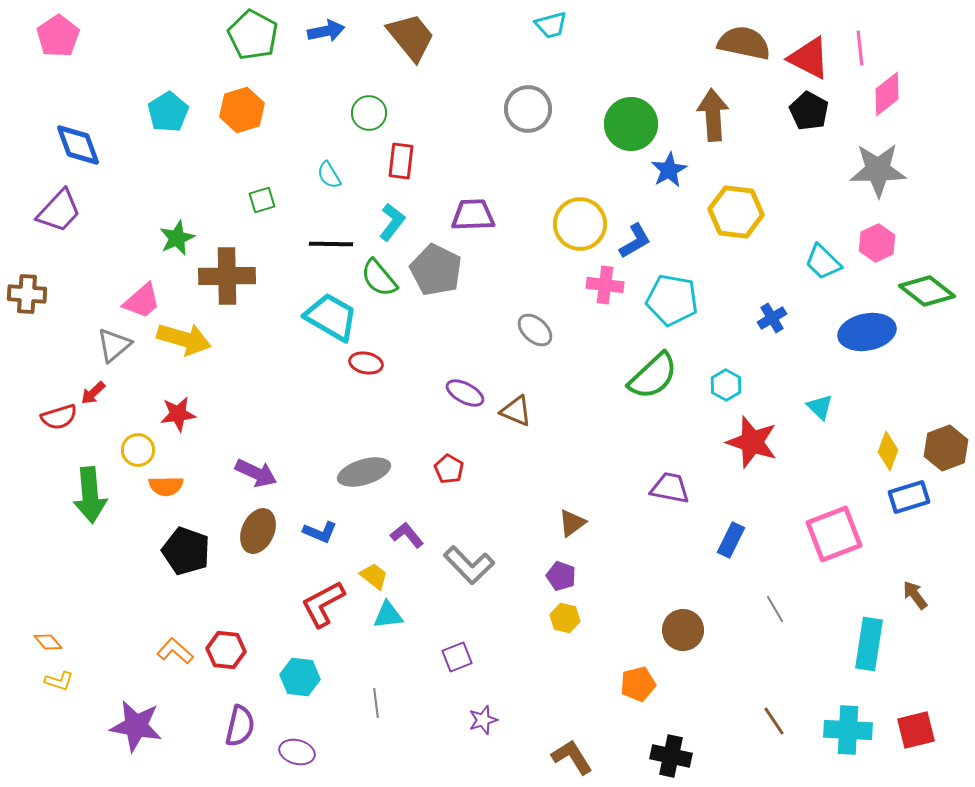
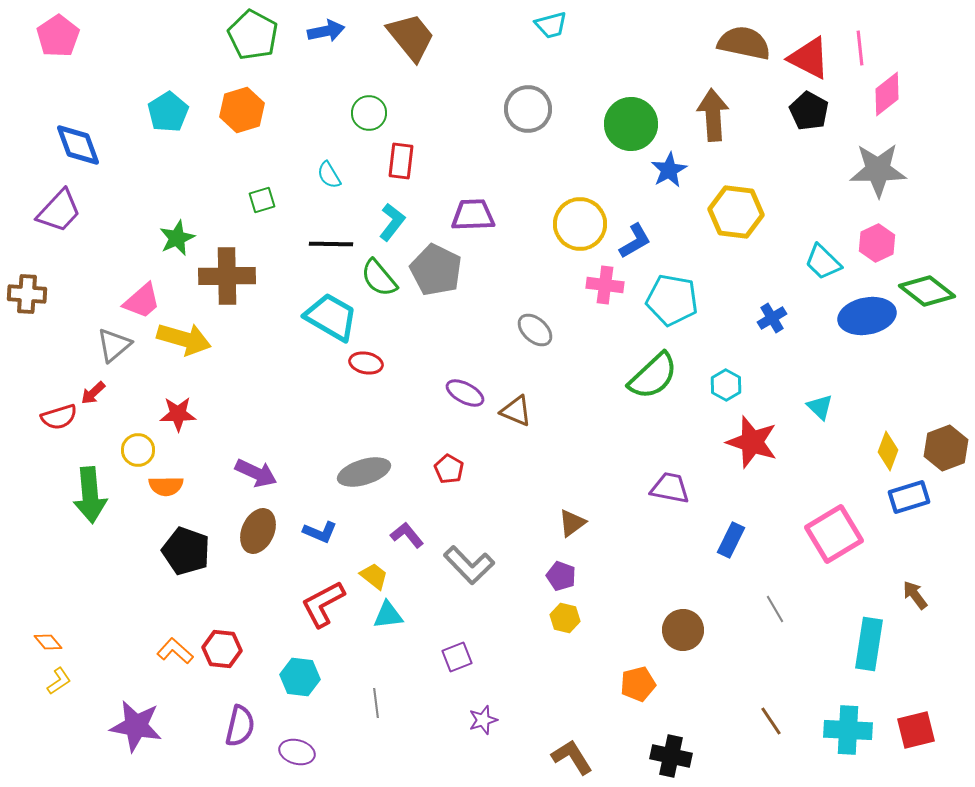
blue ellipse at (867, 332): moved 16 px up
red star at (178, 414): rotated 6 degrees clockwise
pink square at (834, 534): rotated 10 degrees counterclockwise
red hexagon at (226, 650): moved 4 px left, 1 px up
yellow L-shape at (59, 681): rotated 52 degrees counterclockwise
brown line at (774, 721): moved 3 px left
